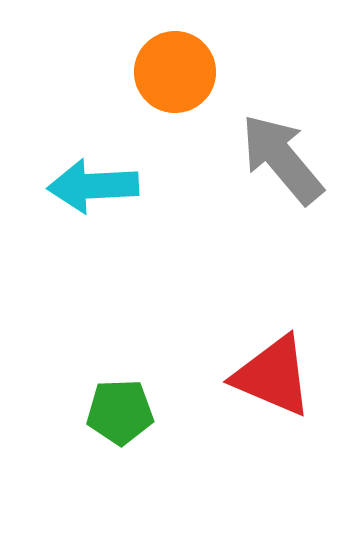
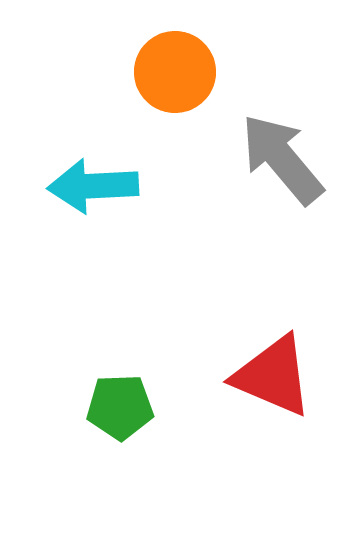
green pentagon: moved 5 px up
